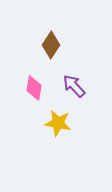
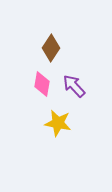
brown diamond: moved 3 px down
pink diamond: moved 8 px right, 4 px up
